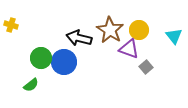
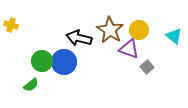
cyan triangle: rotated 12 degrees counterclockwise
green circle: moved 1 px right, 3 px down
gray square: moved 1 px right
